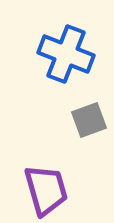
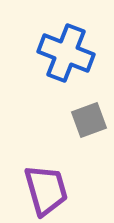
blue cross: moved 1 px up
